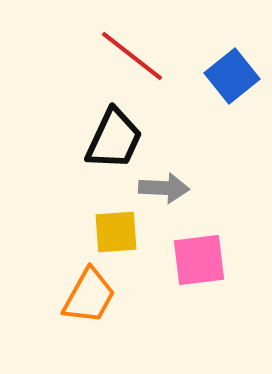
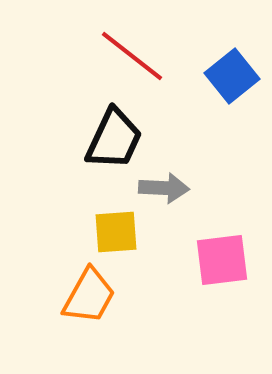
pink square: moved 23 px right
